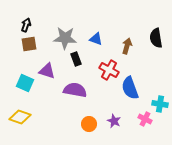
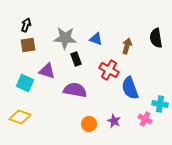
brown square: moved 1 px left, 1 px down
